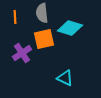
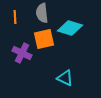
purple cross: rotated 30 degrees counterclockwise
